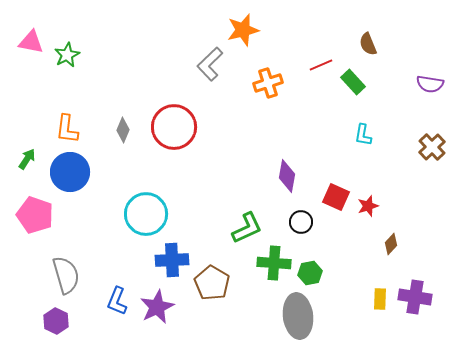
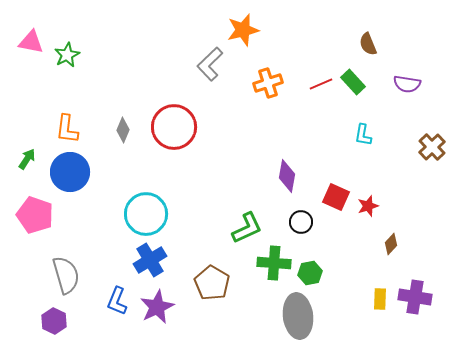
red line: moved 19 px down
purple semicircle: moved 23 px left
blue cross: moved 22 px left; rotated 28 degrees counterclockwise
purple hexagon: moved 2 px left
